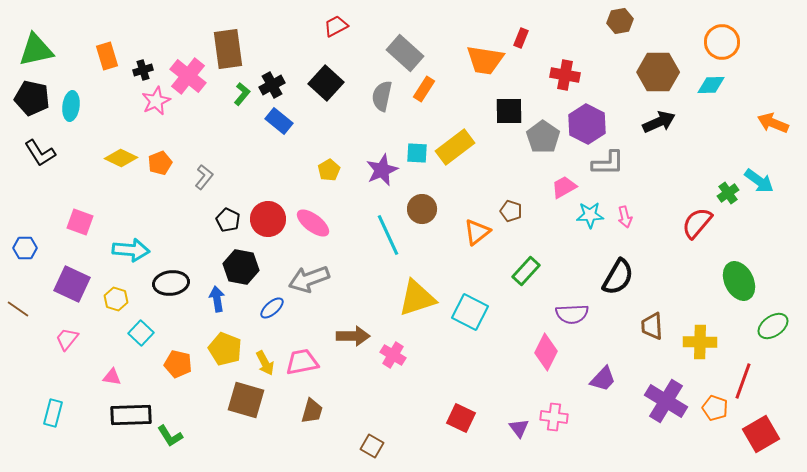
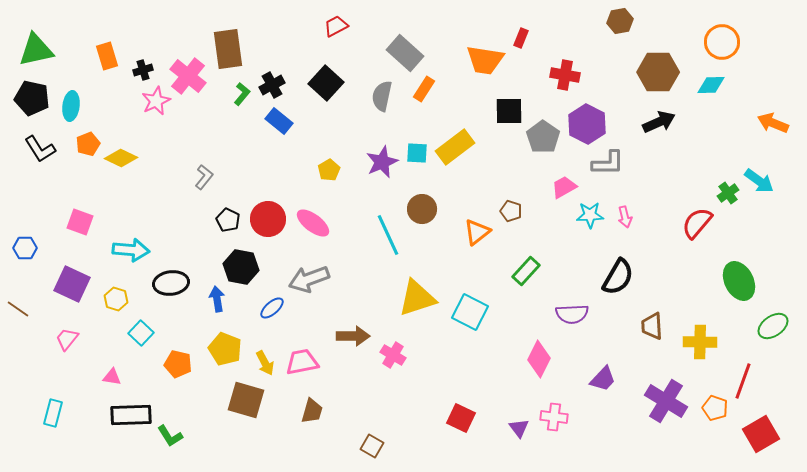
black L-shape at (40, 153): moved 4 px up
orange pentagon at (160, 163): moved 72 px left, 19 px up
purple star at (382, 170): moved 8 px up
pink diamond at (546, 352): moved 7 px left, 7 px down
